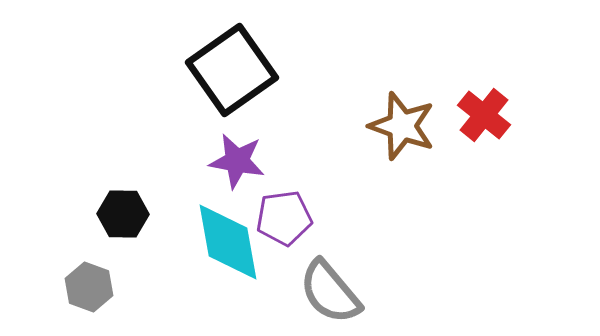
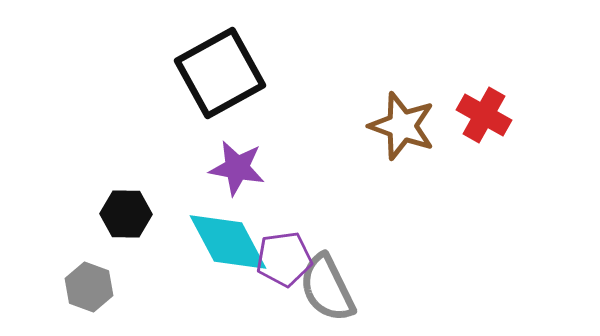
black square: moved 12 px left, 3 px down; rotated 6 degrees clockwise
red cross: rotated 10 degrees counterclockwise
purple star: moved 7 px down
black hexagon: moved 3 px right
purple pentagon: moved 41 px down
cyan diamond: rotated 18 degrees counterclockwise
gray semicircle: moved 3 px left, 4 px up; rotated 14 degrees clockwise
